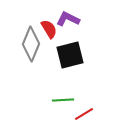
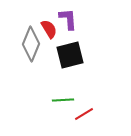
purple L-shape: rotated 60 degrees clockwise
